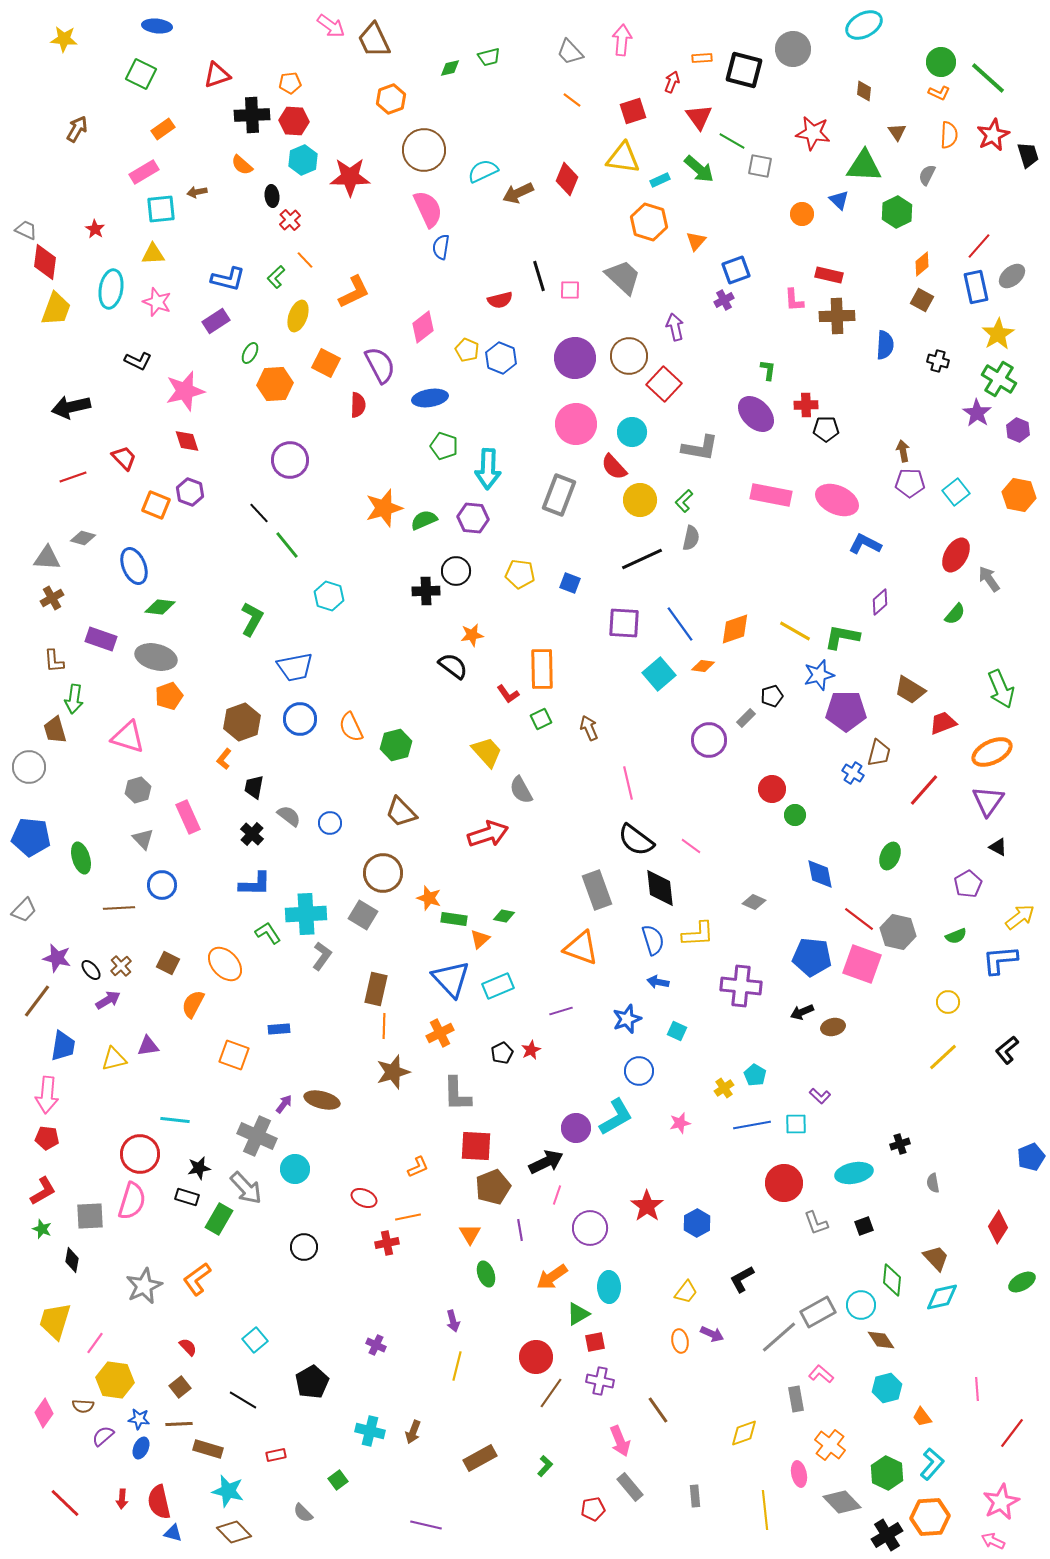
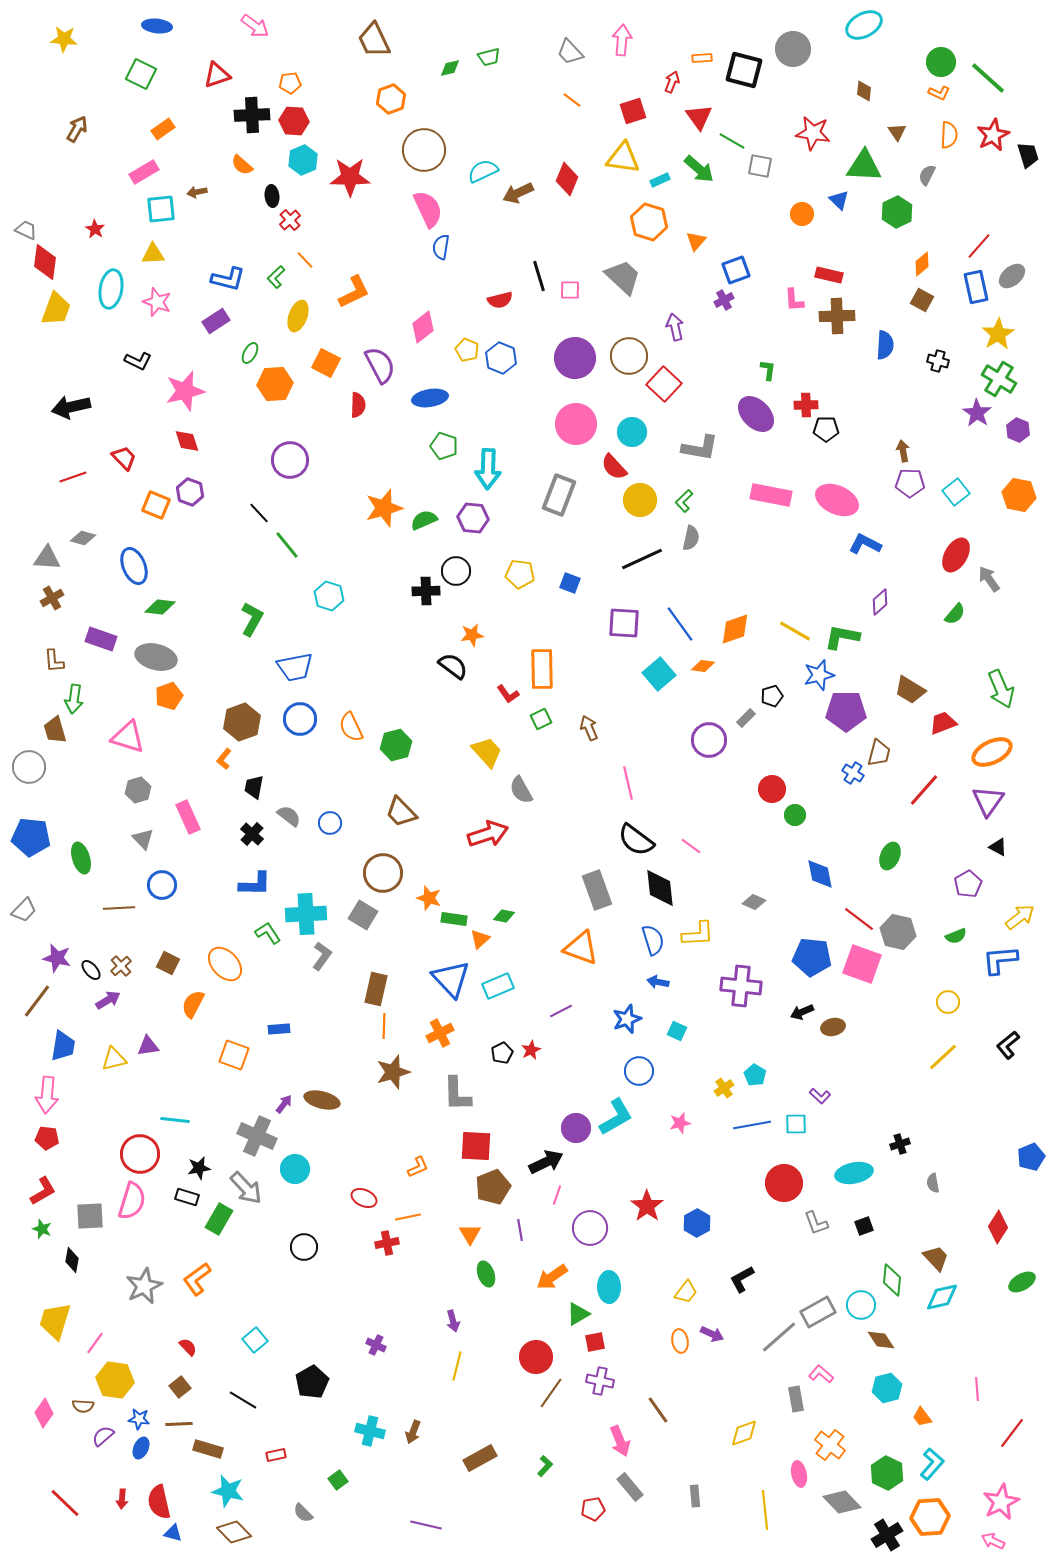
pink arrow at (331, 26): moved 76 px left
purple line at (561, 1011): rotated 10 degrees counterclockwise
black L-shape at (1007, 1050): moved 1 px right, 5 px up
